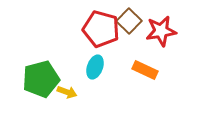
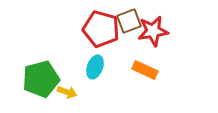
brown square: rotated 25 degrees clockwise
red star: moved 8 px left
